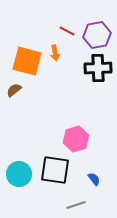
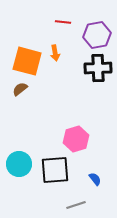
red line: moved 4 px left, 9 px up; rotated 21 degrees counterclockwise
brown semicircle: moved 6 px right, 1 px up
black square: rotated 12 degrees counterclockwise
cyan circle: moved 10 px up
blue semicircle: moved 1 px right
